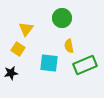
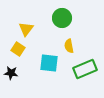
green rectangle: moved 4 px down
black star: rotated 16 degrees clockwise
